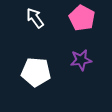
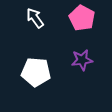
purple star: moved 1 px right
